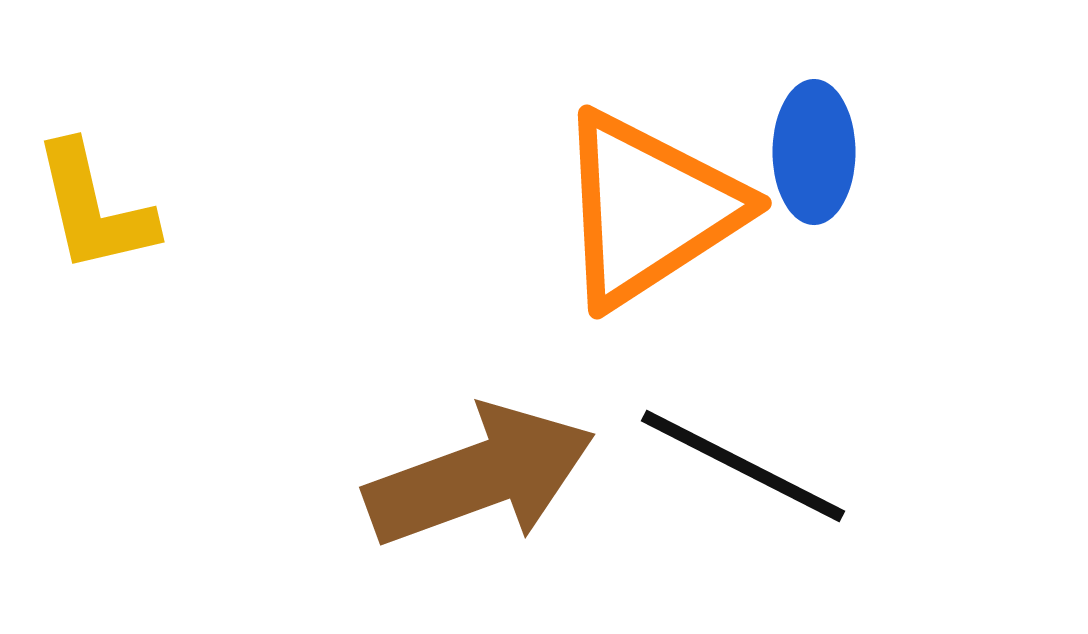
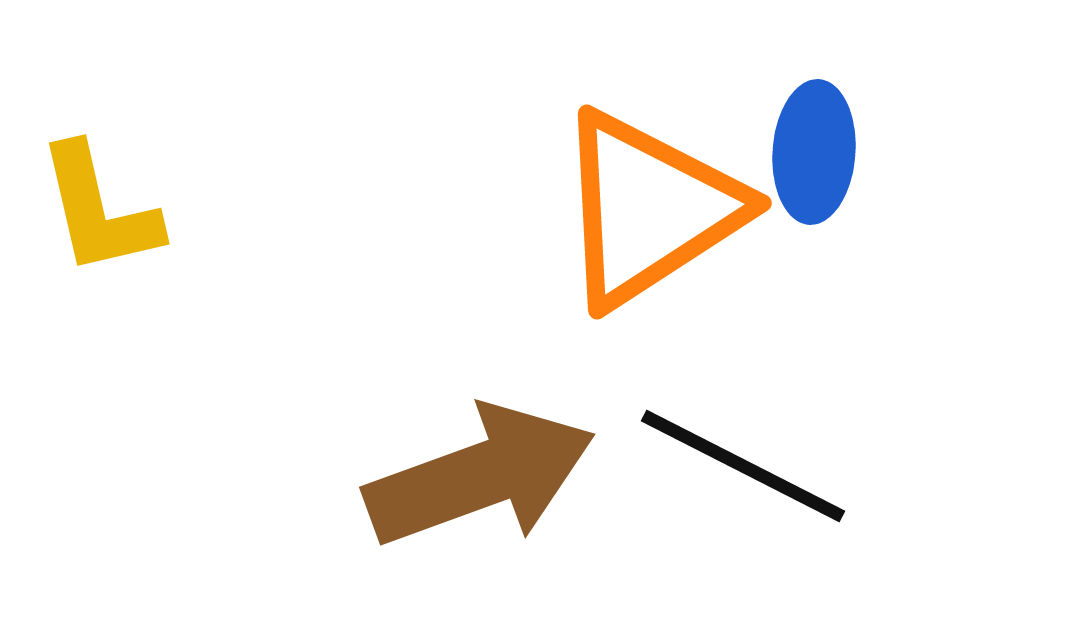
blue ellipse: rotated 4 degrees clockwise
yellow L-shape: moved 5 px right, 2 px down
